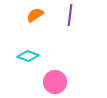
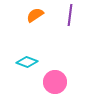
cyan diamond: moved 1 px left, 6 px down
